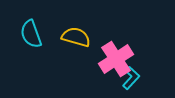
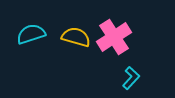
cyan semicircle: rotated 92 degrees clockwise
pink cross: moved 2 px left, 22 px up
